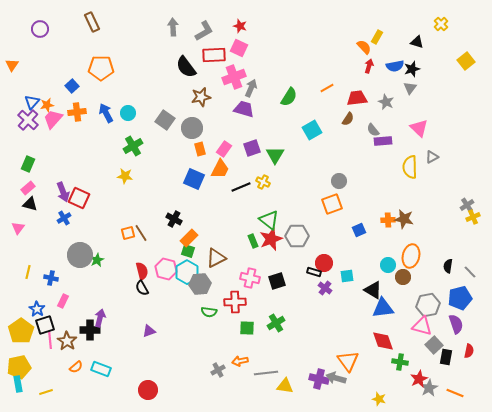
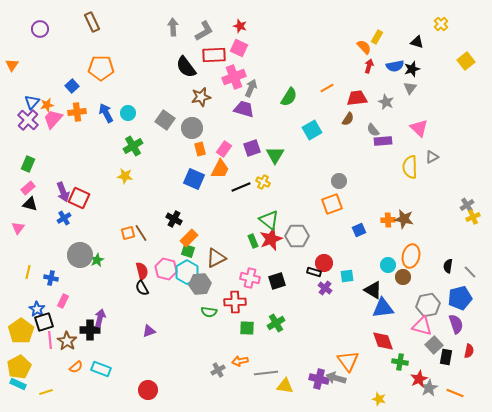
black square at (45, 325): moved 1 px left, 3 px up
yellow pentagon at (19, 367): rotated 15 degrees counterclockwise
cyan rectangle at (18, 384): rotated 56 degrees counterclockwise
